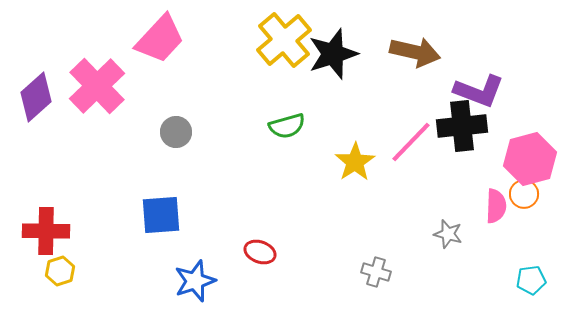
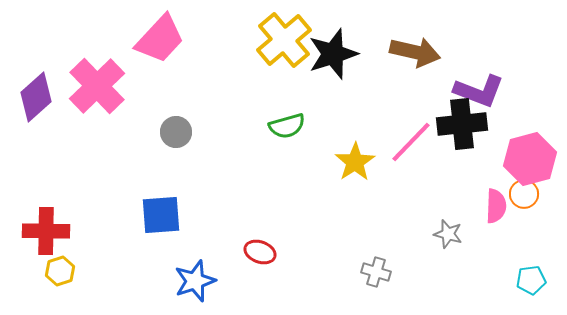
black cross: moved 2 px up
